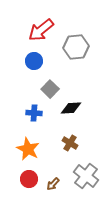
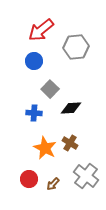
orange star: moved 17 px right, 1 px up
